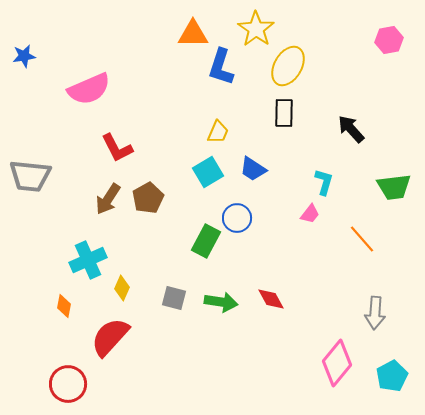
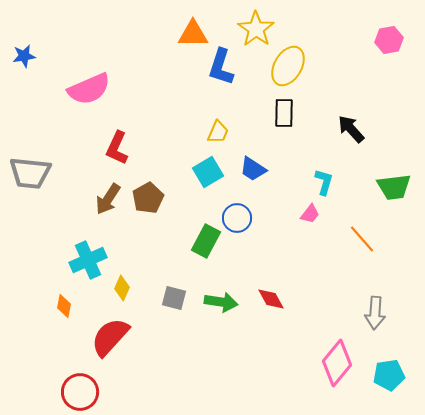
red L-shape: rotated 52 degrees clockwise
gray trapezoid: moved 3 px up
cyan pentagon: moved 3 px left, 1 px up; rotated 20 degrees clockwise
red circle: moved 12 px right, 8 px down
